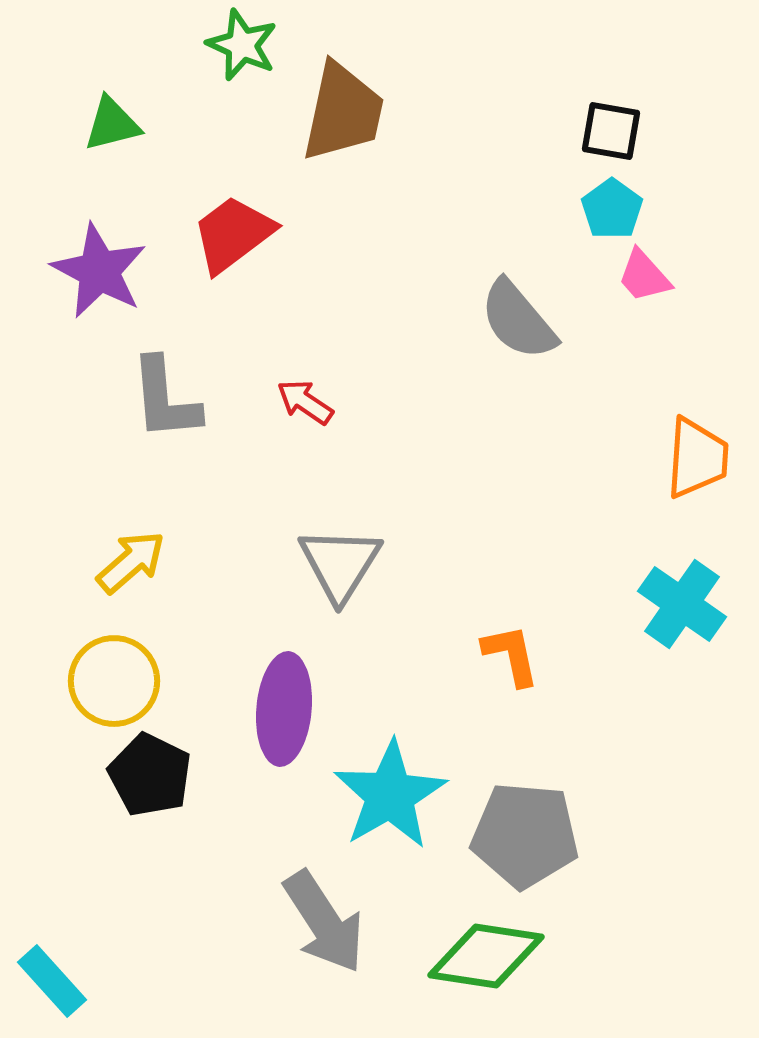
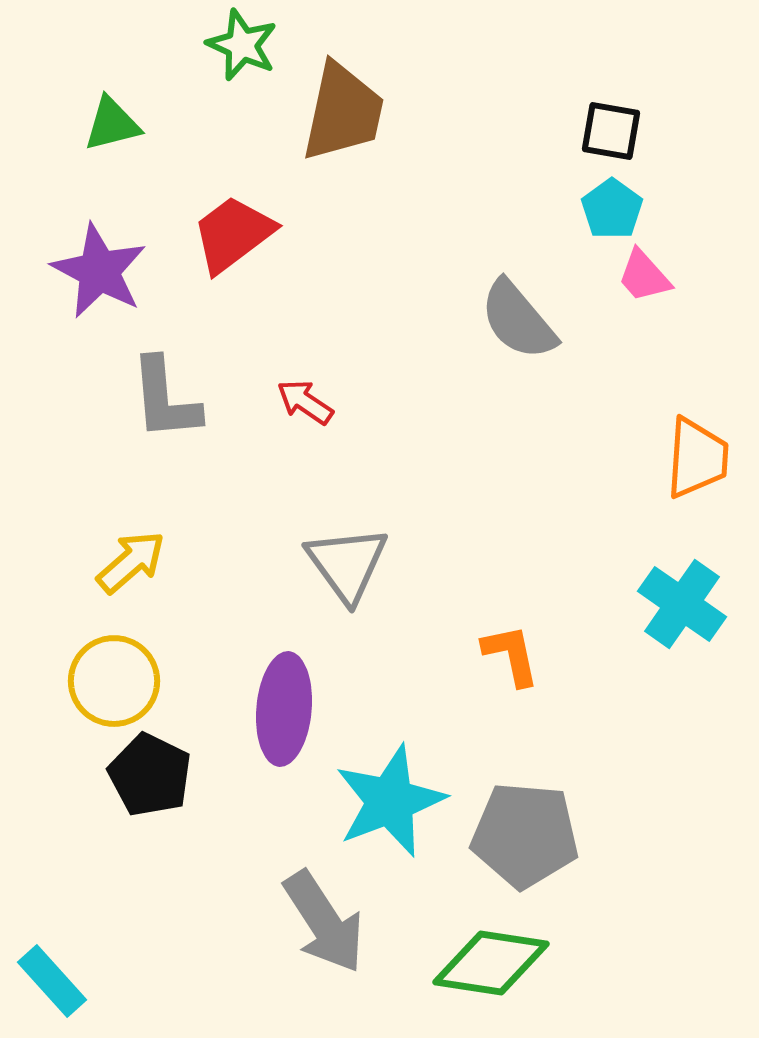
gray triangle: moved 7 px right; rotated 8 degrees counterclockwise
cyan star: moved 6 px down; rotated 9 degrees clockwise
green diamond: moved 5 px right, 7 px down
